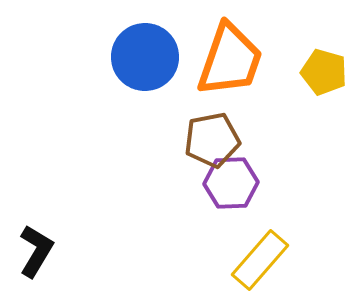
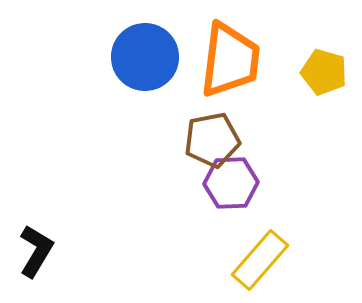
orange trapezoid: rotated 12 degrees counterclockwise
